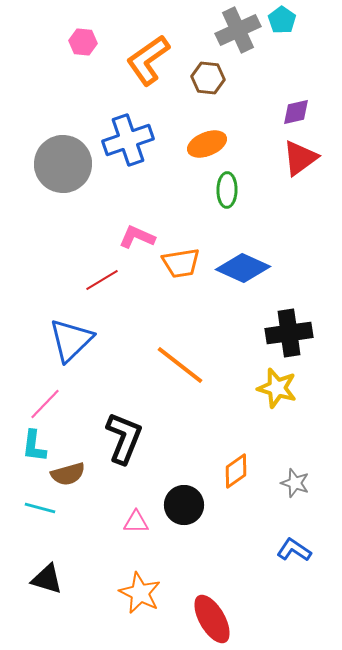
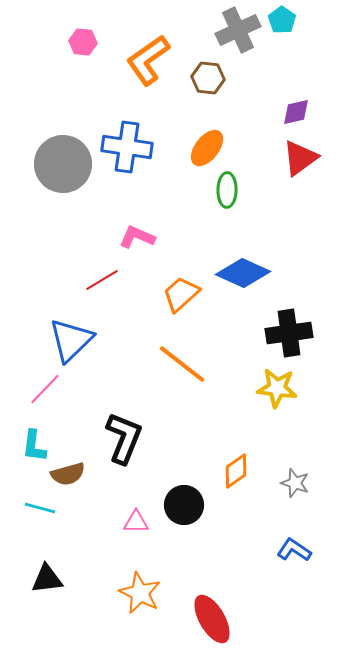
blue cross: moved 1 px left, 7 px down; rotated 27 degrees clockwise
orange ellipse: moved 4 px down; rotated 30 degrees counterclockwise
orange trapezoid: moved 31 px down; rotated 147 degrees clockwise
blue diamond: moved 5 px down
orange line: moved 2 px right, 1 px up
yellow star: rotated 9 degrees counterclockwise
pink line: moved 15 px up
black triangle: rotated 24 degrees counterclockwise
